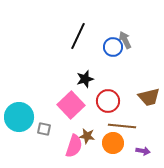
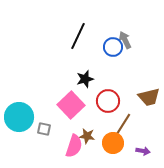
brown line: rotated 64 degrees counterclockwise
